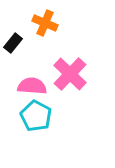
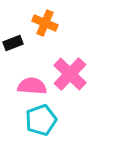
black rectangle: rotated 30 degrees clockwise
cyan pentagon: moved 5 px right, 4 px down; rotated 24 degrees clockwise
